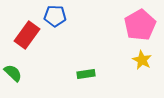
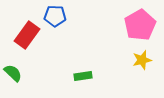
yellow star: rotated 30 degrees clockwise
green rectangle: moved 3 px left, 2 px down
